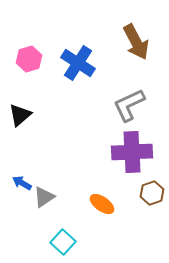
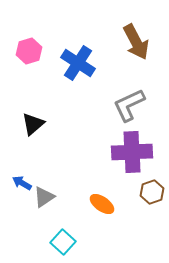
pink hexagon: moved 8 px up
black triangle: moved 13 px right, 9 px down
brown hexagon: moved 1 px up
